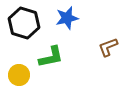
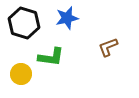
green L-shape: rotated 20 degrees clockwise
yellow circle: moved 2 px right, 1 px up
